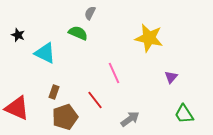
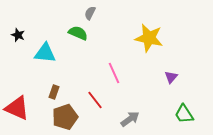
cyan triangle: rotated 20 degrees counterclockwise
